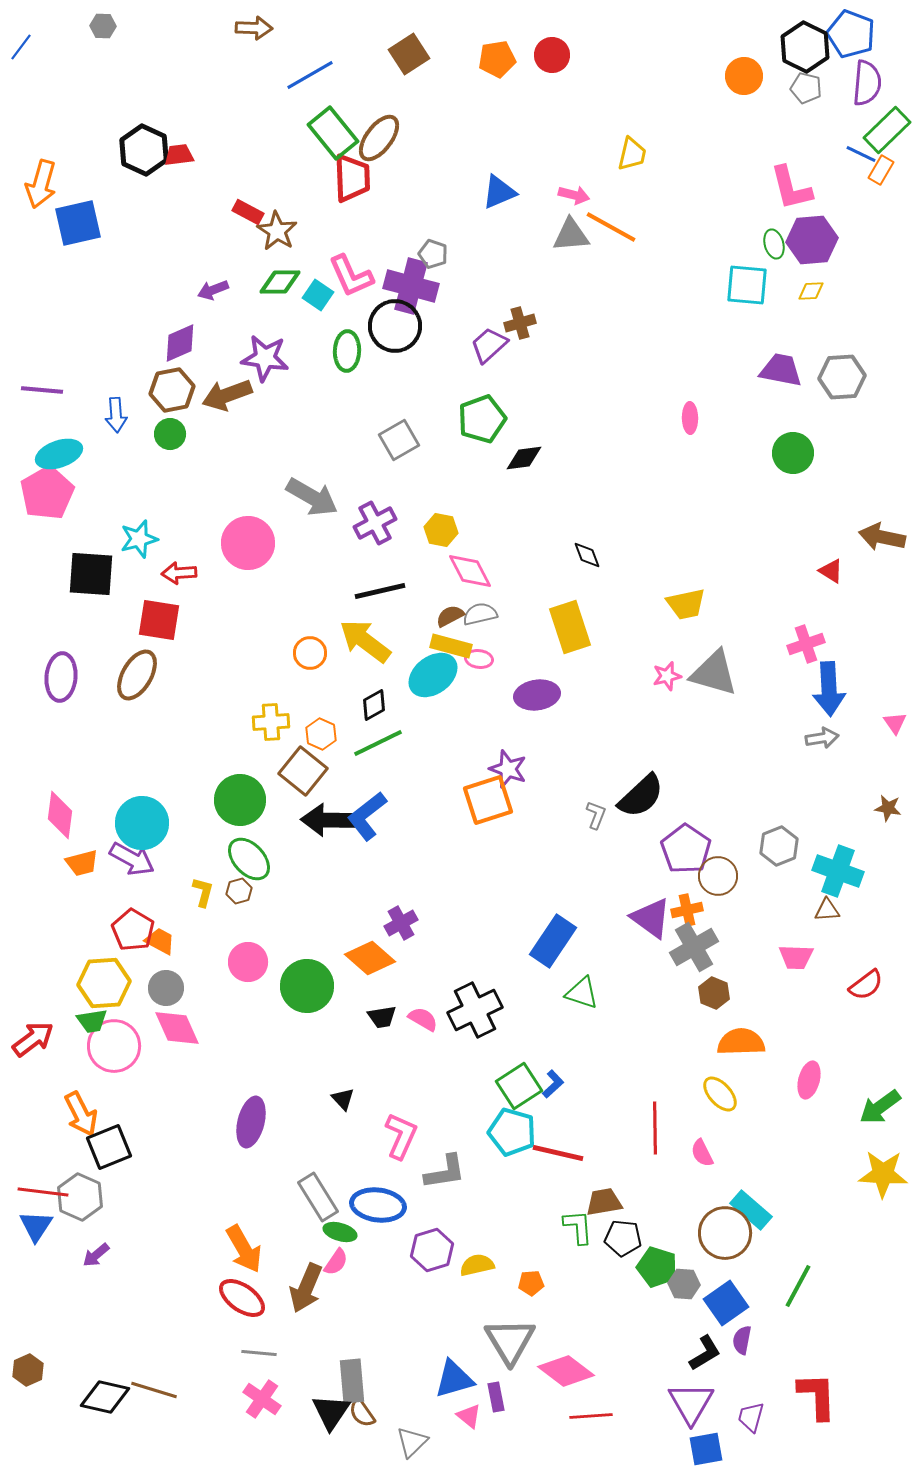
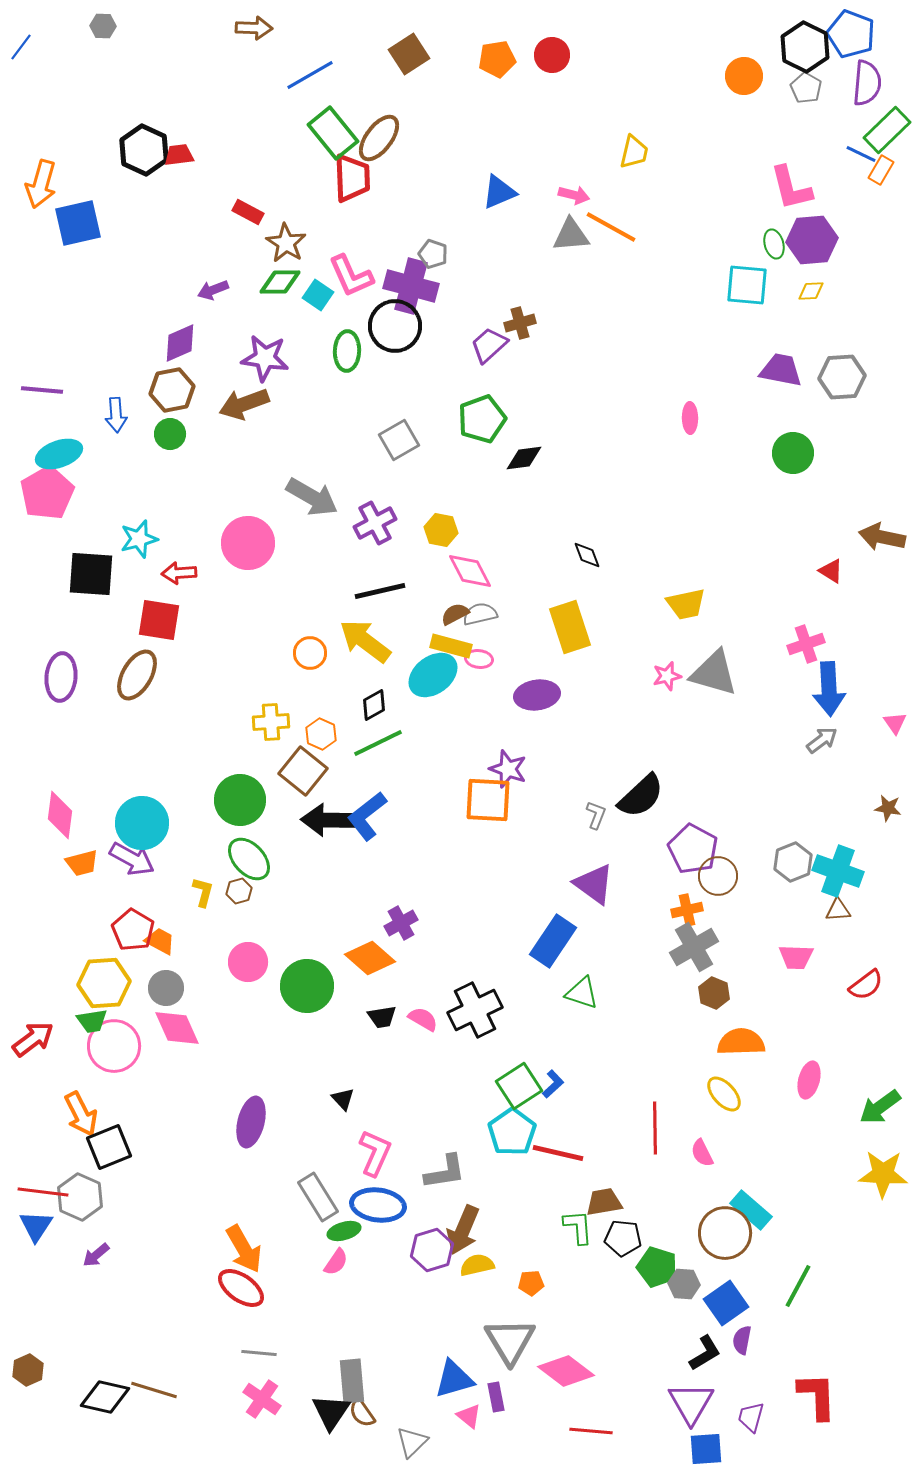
gray pentagon at (806, 88): rotated 16 degrees clockwise
yellow trapezoid at (632, 154): moved 2 px right, 2 px up
brown star at (277, 231): moved 9 px right, 12 px down
brown arrow at (227, 395): moved 17 px right, 9 px down
brown semicircle at (450, 616): moved 5 px right, 2 px up
gray arrow at (822, 738): moved 2 px down; rotated 28 degrees counterclockwise
orange square at (488, 800): rotated 21 degrees clockwise
gray hexagon at (779, 846): moved 14 px right, 16 px down
purple pentagon at (686, 849): moved 7 px right; rotated 6 degrees counterclockwise
brown triangle at (827, 910): moved 11 px right
purple triangle at (651, 918): moved 57 px left, 34 px up
yellow ellipse at (720, 1094): moved 4 px right
cyan pentagon at (512, 1132): rotated 21 degrees clockwise
pink L-shape at (401, 1136): moved 26 px left, 17 px down
green ellipse at (340, 1232): moved 4 px right, 1 px up; rotated 32 degrees counterclockwise
brown arrow at (306, 1288): moved 157 px right, 58 px up
red ellipse at (242, 1298): moved 1 px left, 10 px up
red line at (591, 1416): moved 15 px down; rotated 9 degrees clockwise
blue square at (706, 1449): rotated 6 degrees clockwise
